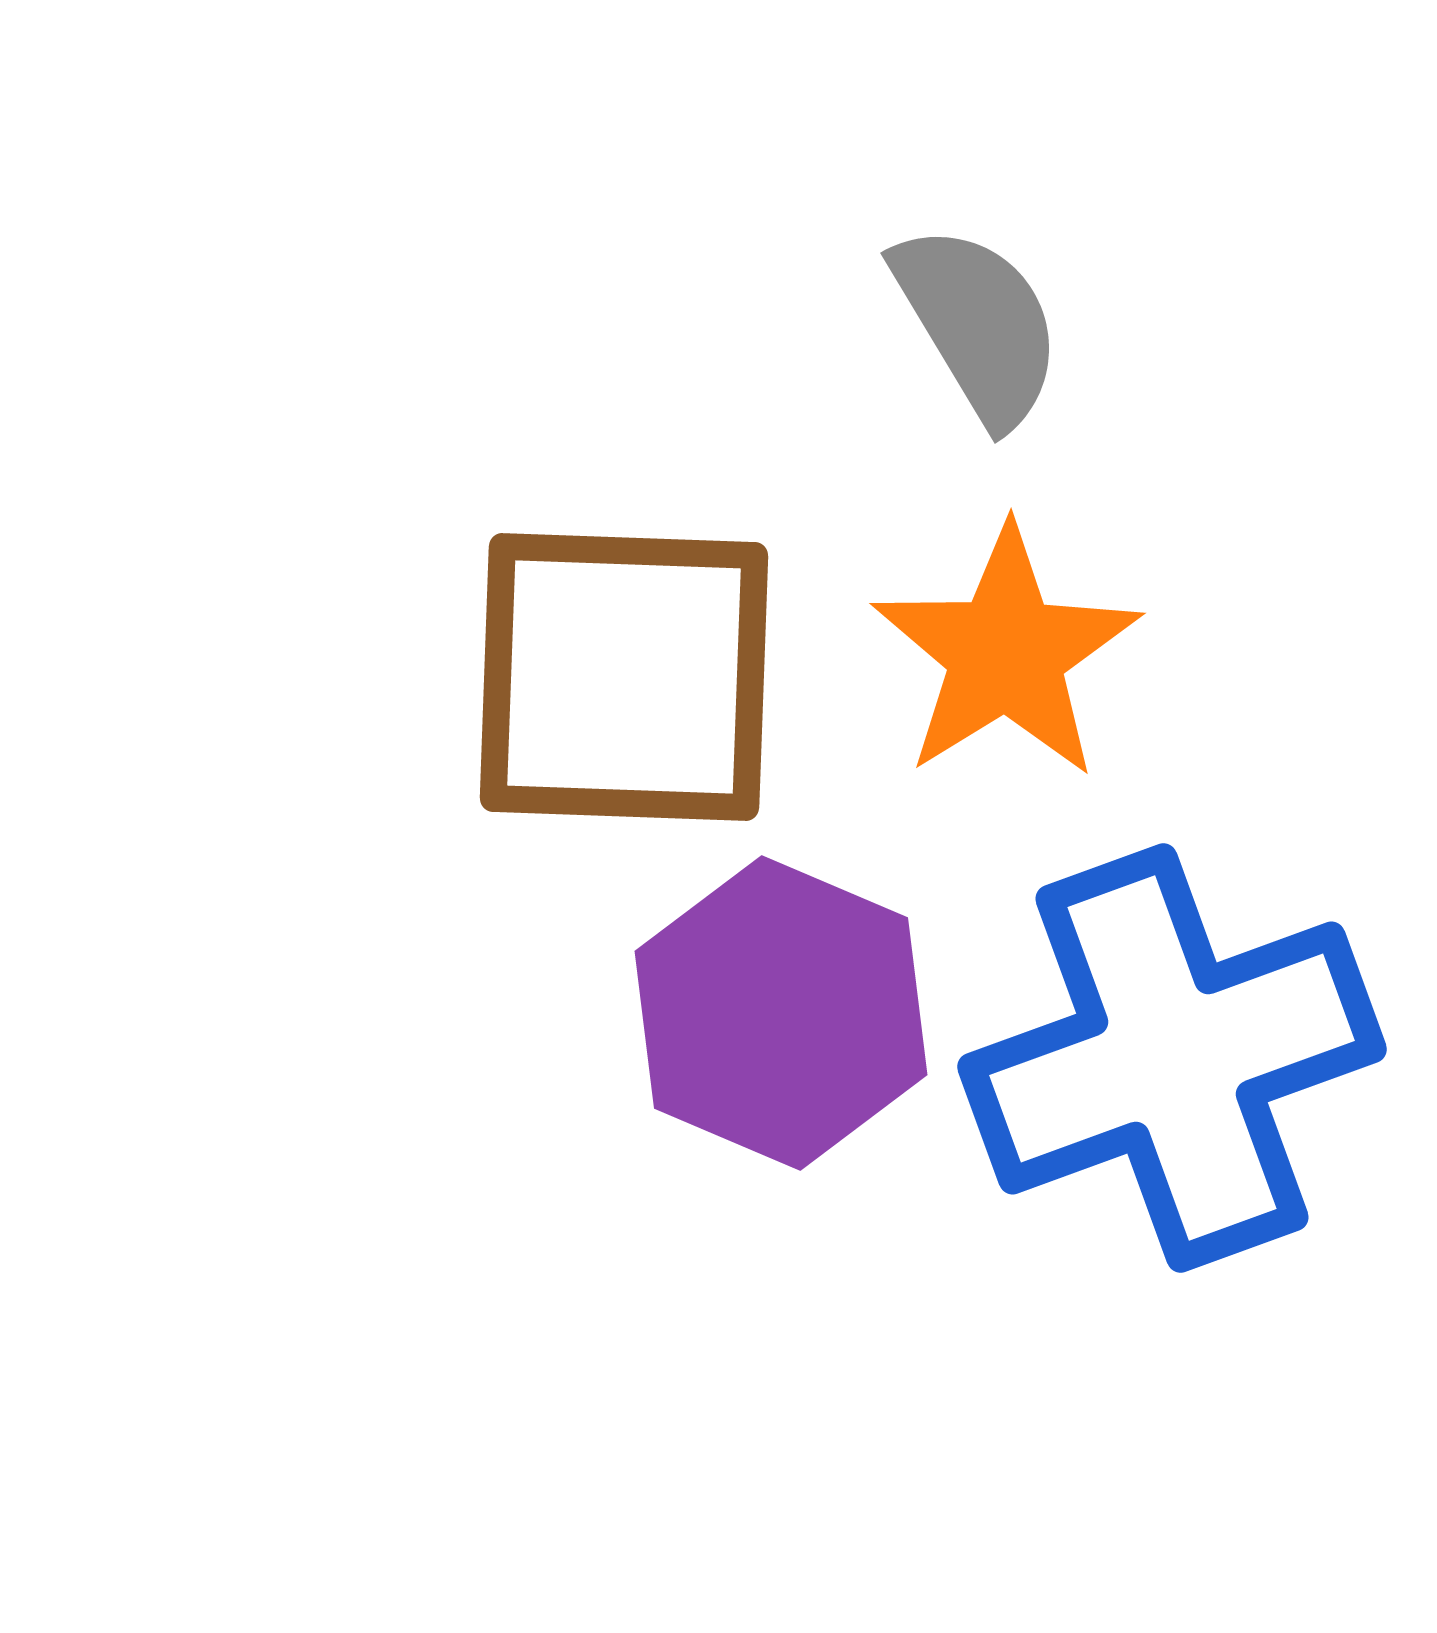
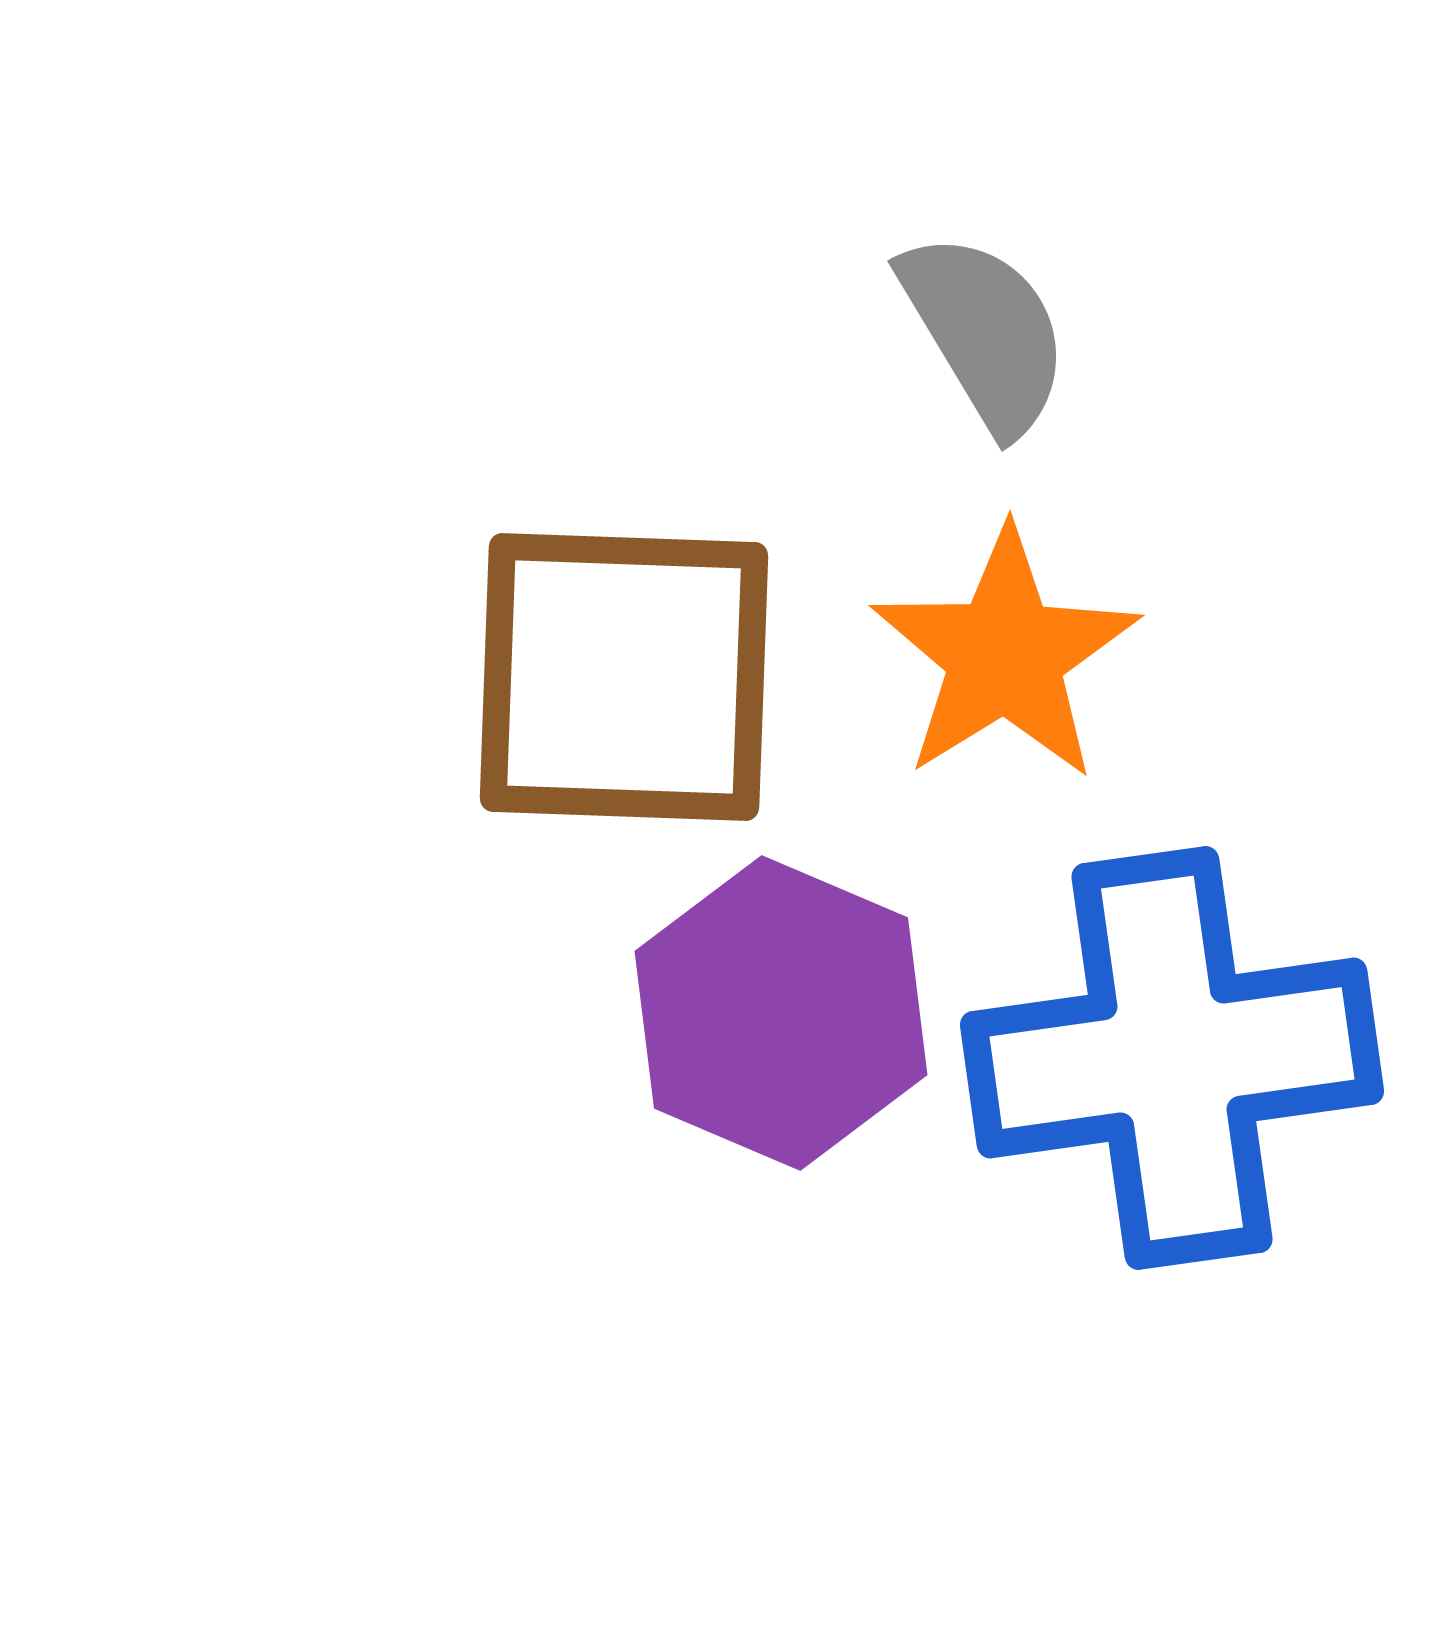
gray semicircle: moved 7 px right, 8 px down
orange star: moved 1 px left, 2 px down
blue cross: rotated 12 degrees clockwise
